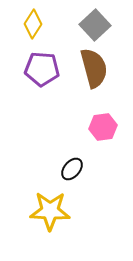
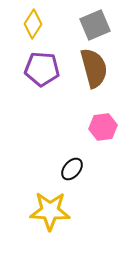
gray square: rotated 20 degrees clockwise
